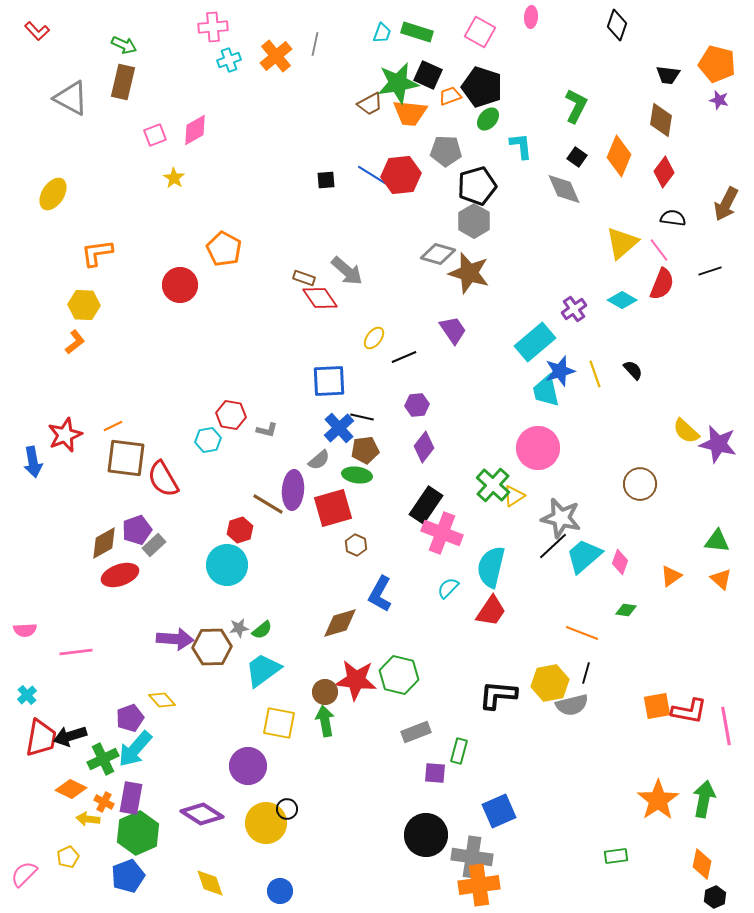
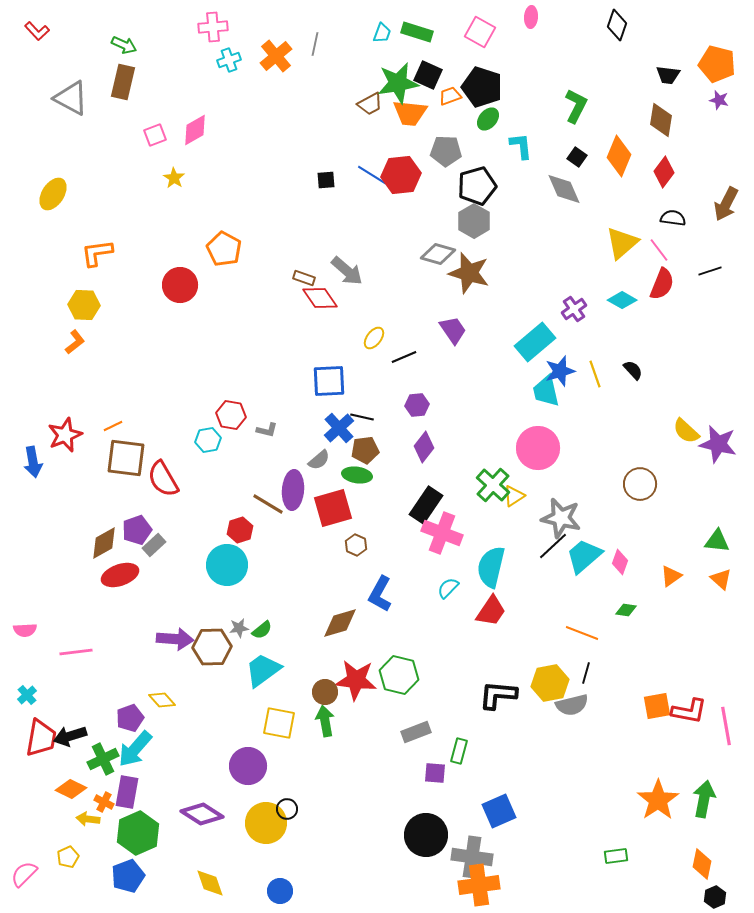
purple rectangle at (131, 798): moved 4 px left, 6 px up
